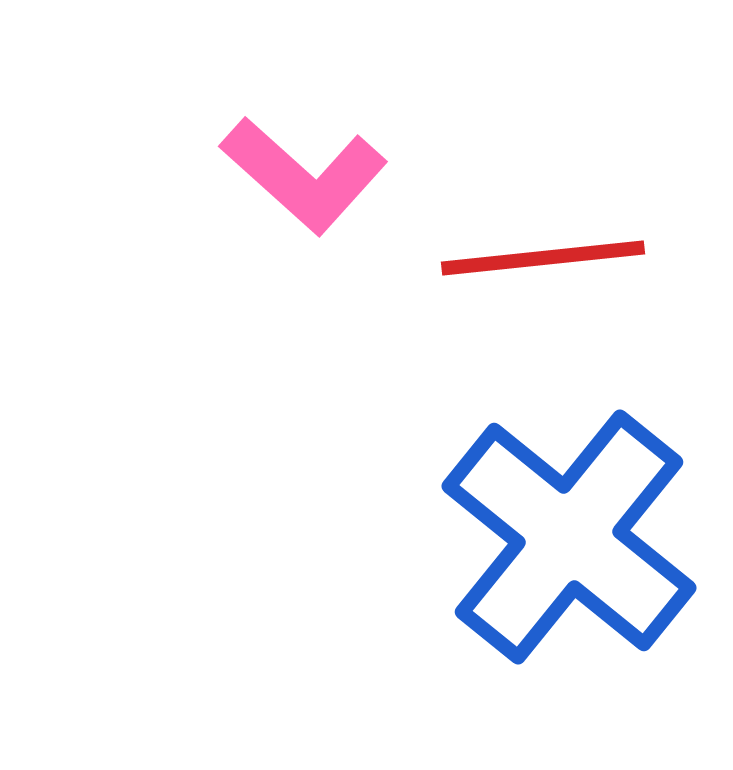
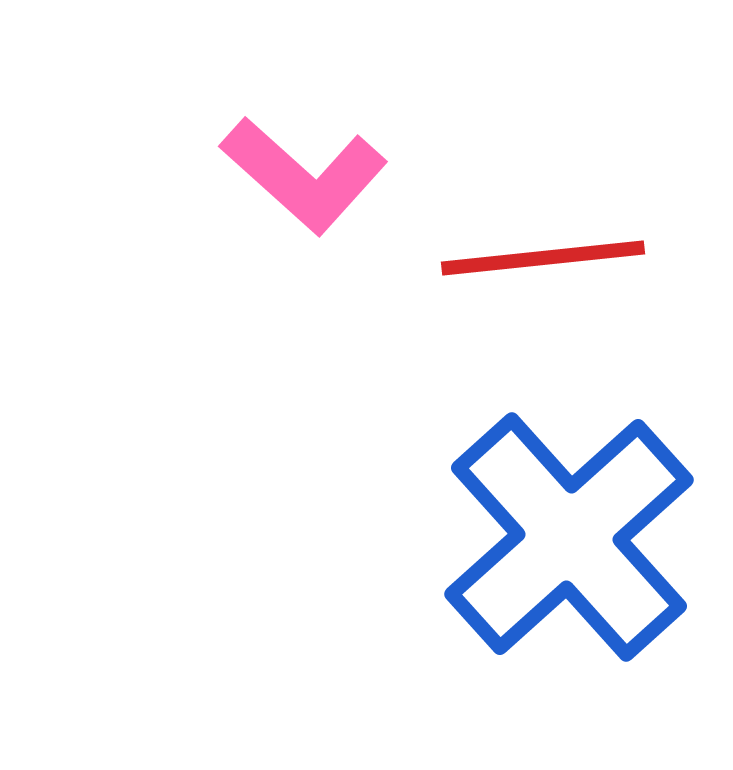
blue cross: rotated 9 degrees clockwise
